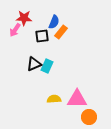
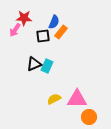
black square: moved 1 px right
yellow semicircle: rotated 24 degrees counterclockwise
